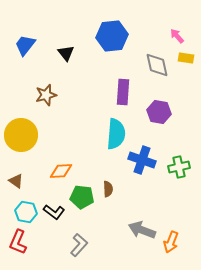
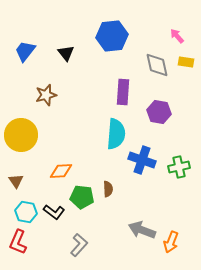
blue trapezoid: moved 6 px down
yellow rectangle: moved 4 px down
brown triangle: rotated 21 degrees clockwise
